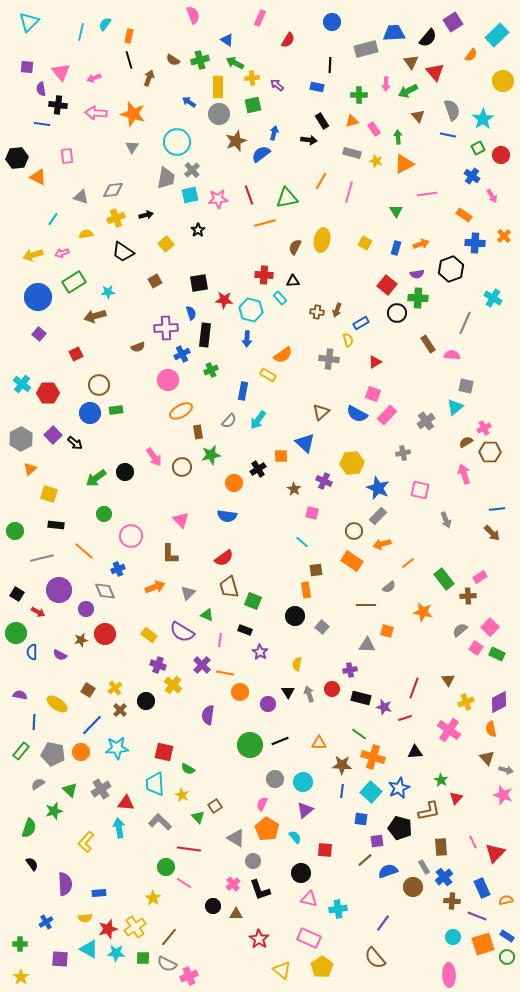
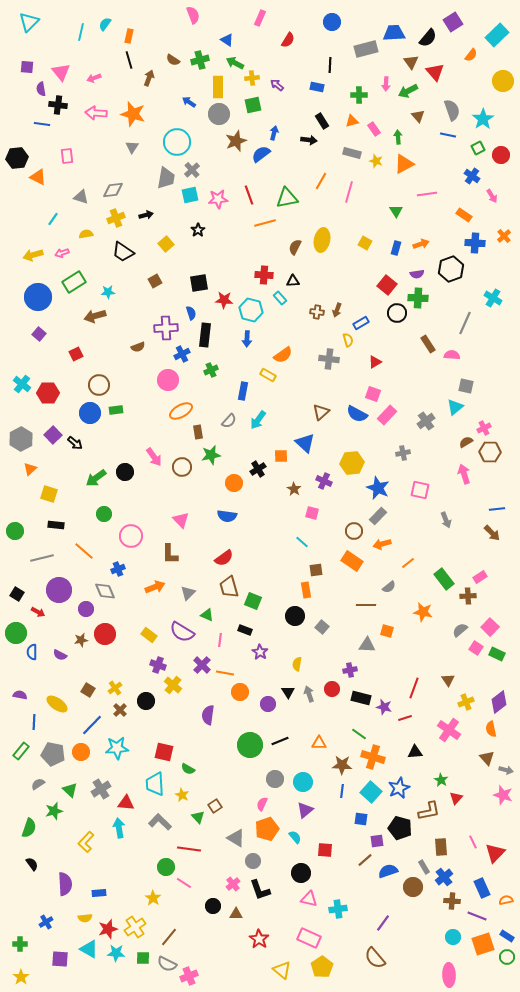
purple diamond at (499, 702): rotated 10 degrees counterclockwise
orange pentagon at (267, 829): rotated 20 degrees clockwise
